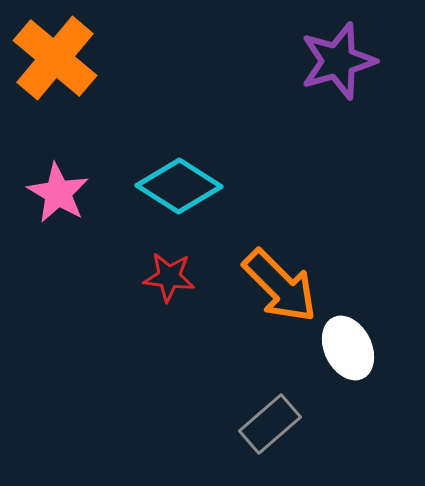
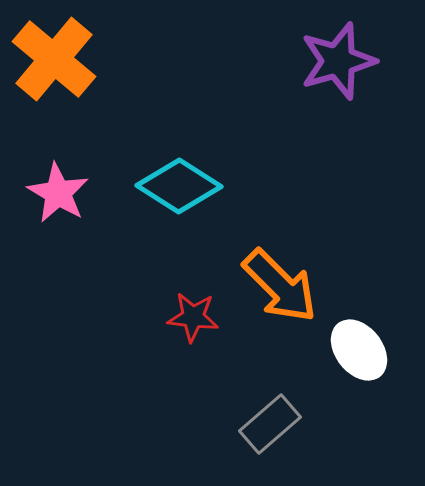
orange cross: moved 1 px left, 1 px down
red star: moved 24 px right, 40 px down
white ellipse: moved 11 px right, 2 px down; rotated 12 degrees counterclockwise
